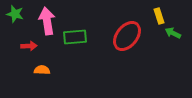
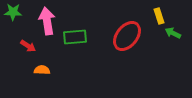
green star: moved 2 px left, 2 px up; rotated 12 degrees counterclockwise
red arrow: moved 1 px left; rotated 35 degrees clockwise
